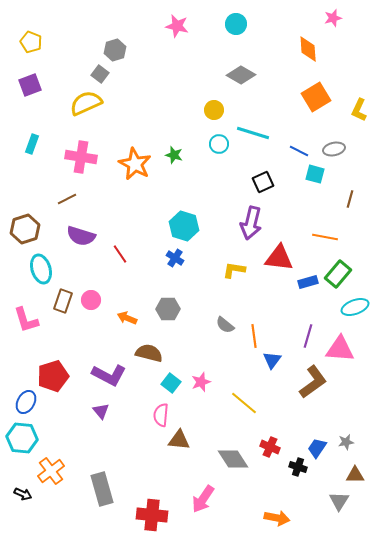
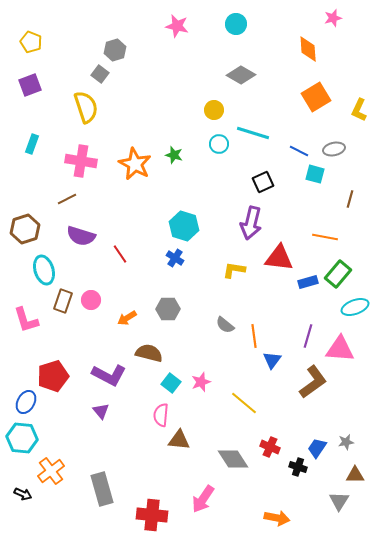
yellow semicircle at (86, 103): moved 4 px down; rotated 96 degrees clockwise
pink cross at (81, 157): moved 4 px down
cyan ellipse at (41, 269): moved 3 px right, 1 px down
orange arrow at (127, 318): rotated 54 degrees counterclockwise
